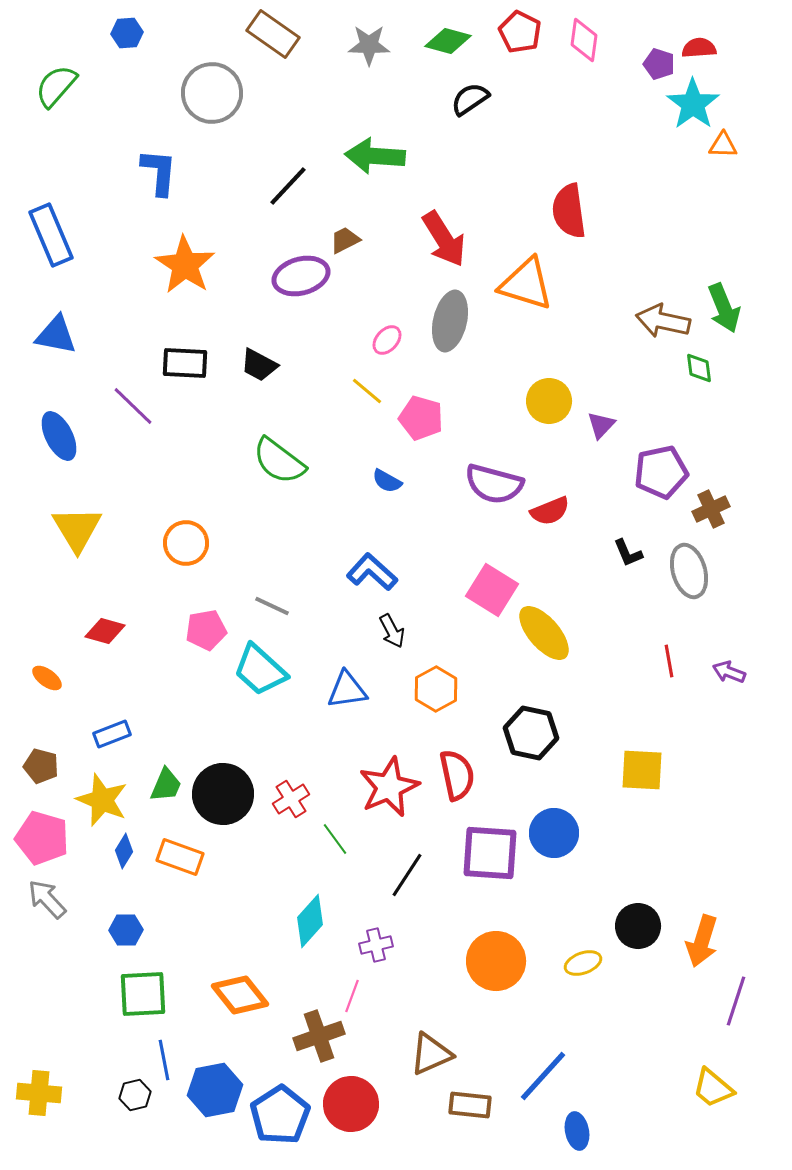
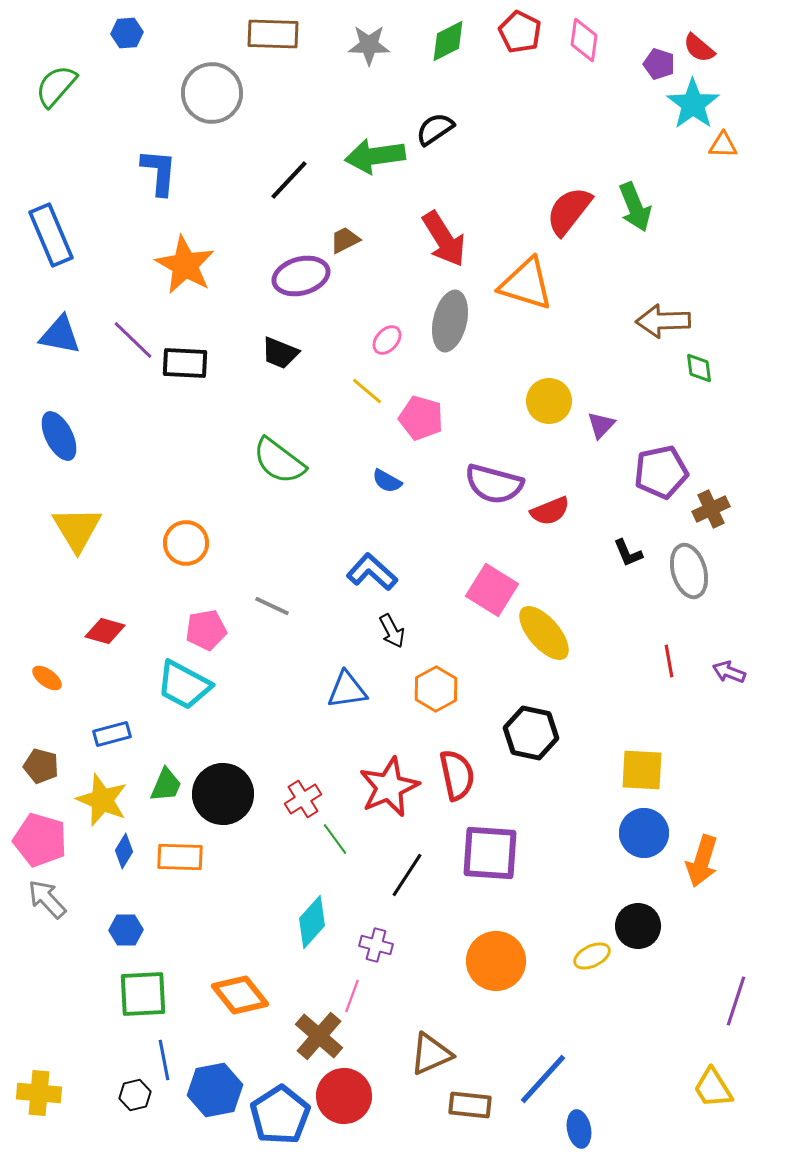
brown rectangle at (273, 34): rotated 33 degrees counterclockwise
green diamond at (448, 41): rotated 42 degrees counterclockwise
red semicircle at (699, 48): rotated 136 degrees counterclockwise
black semicircle at (470, 99): moved 35 px left, 30 px down
green arrow at (375, 156): rotated 12 degrees counterclockwise
black line at (288, 186): moved 1 px right, 6 px up
red semicircle at (569, 211): rotated 46 degrees clockwise
orange star at (185, 265): rotated 4 degrees counterclockwise
green arrow at (724, 308): moved 89 px left, 101 px up
brown arrow at (663, 321): rotated 14 degrees counterclockwise
blue triangle at (56, 335): moved 4 px right
black trapezoid at (259, 365): moved 21 px right, 12 px up; rotated 6 degrees counterclockwise
purple line at (133, 406): moved 66 px up
cyan trapezoid at (260, 670): moved 76 px left, 15 px down; rotated 14 degrees counterclockwise
blue rectangle at (112, 734): rotated 6 degrees clockwise
red cross at (291, 799): moved 12 px right
blue circle at (554, 833): moved 90 px right
pink pentagon at (42, 838): moved 2 px left, 2 px down
orange rectangle at (180, 857): rotated 18 degrees counterclockwise
cyan diamond at (310, 921): moved 2 px right, 1 px down
orange arrow at (702, 941): moved 80 px up
purple cross at (376, 945): rotated 28 degrees clockwise
yellow ellipse at (583, 963): moved 9 px right, 7 px up; rotated 6 degrees counterclockwise
brown cross at (319, 1036): rotated 30 degrees counterclockwise
blue line at (543, 1076): moved 3 px down
yellow trapezoid at (713, 1088): rotated 18 degrees clockwise
red circle at (351, 1104): moved 7 px left, 8 px up
blue ellipse at (577, 1131): moved 2 px right, 2 px up
